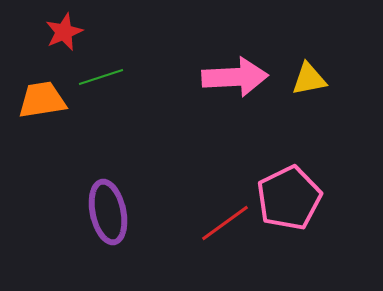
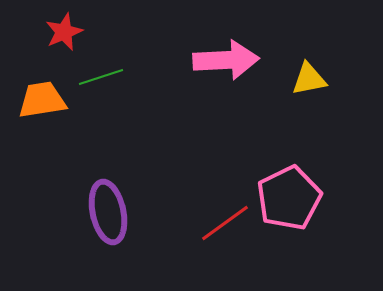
pink arrow: moved 9 px left, 17 px up
